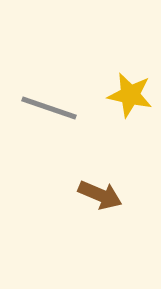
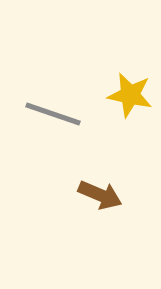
gray line: moved 4 px right, 6 px down
